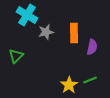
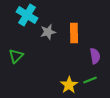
gray star: moved 2 px right
purple semicircle: moved 3 px right, 9 px down; rotated 21 degrees counterclockwise
